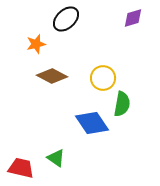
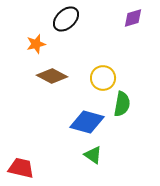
blue diamond: moved 5 px left, 1 px up; rotated 40 degrees counterclockwise
green triangle: moved 37 px right, 3 px up
